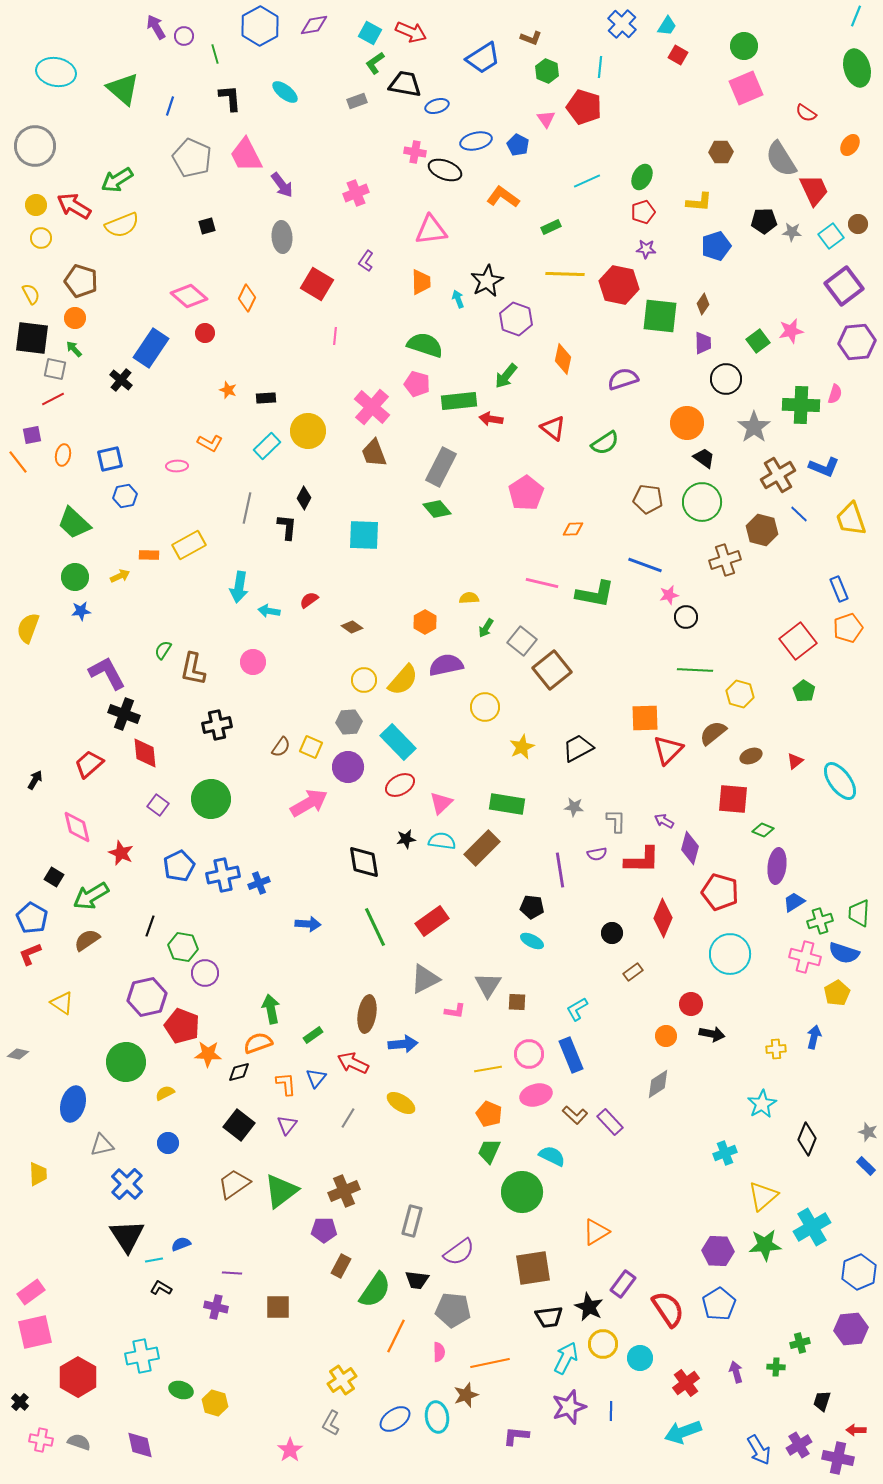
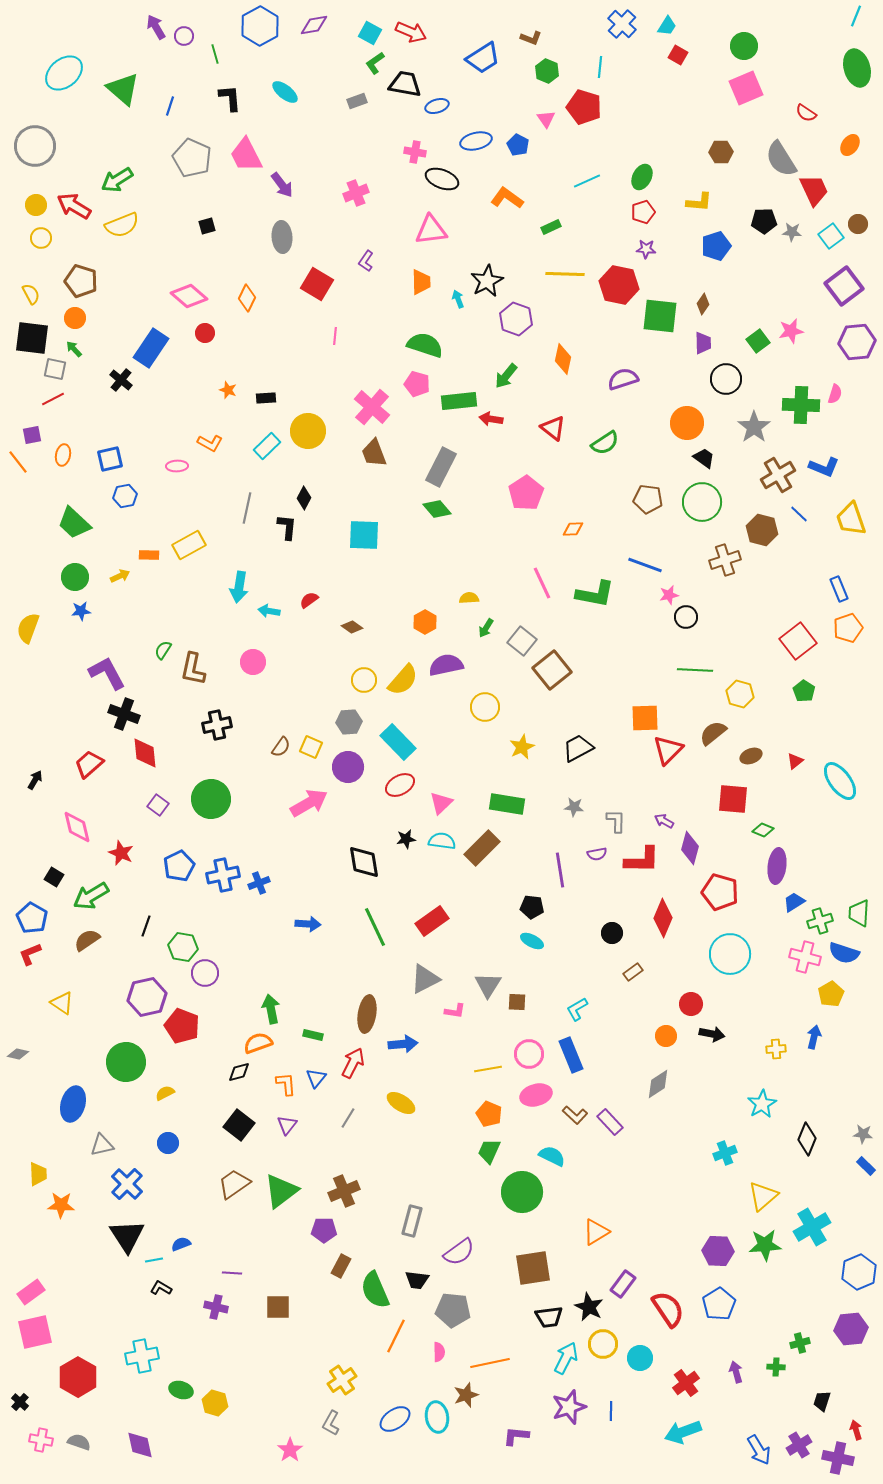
cyan ellipse at (56, 72): moved 8 px right, 1 px down; rotated 51 degrees counterclockwise
black ellipse at (445, 170): moved 3 px left, 9 px down
orange L-shape at (503, 197): moved 4 px right, 1 px down
pink line at (542, 583): rotated 52 degrees clockwise
black line at (150, 926): moved 4 px left
yellow pentagon at (837, 993): moved 6 px left, 1 px down
green rectangle at (313, 1035): rotated 48 degrees clockwise
orange star at (208, 1054): moved 147 px left, 151 px down
red arrow at (353, 1063): rotated 92 degrees clockwise
gray star at (868, 1132): moved 5 px left, 2 px down; rotated 12 degrees counterclockwise
green semicircle at (375, 1290): rotated 123 degrees clockwise
red arrow at (856, 1430): rotated 72 degrees clockwise
